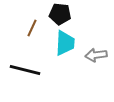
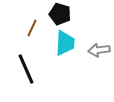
black pentagon: rotated 10 degrees clockwise
gray arrow: moved 3 px right, 5 px up
black line: moved 1 px right, 1 px up; rotated 52 degrees clockwise
